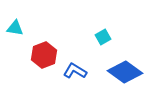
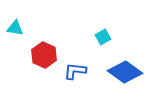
red hexagon: rotated 15 degrees counterclockwise
blue L-shape: rotated 25 degrees counterclockwise
